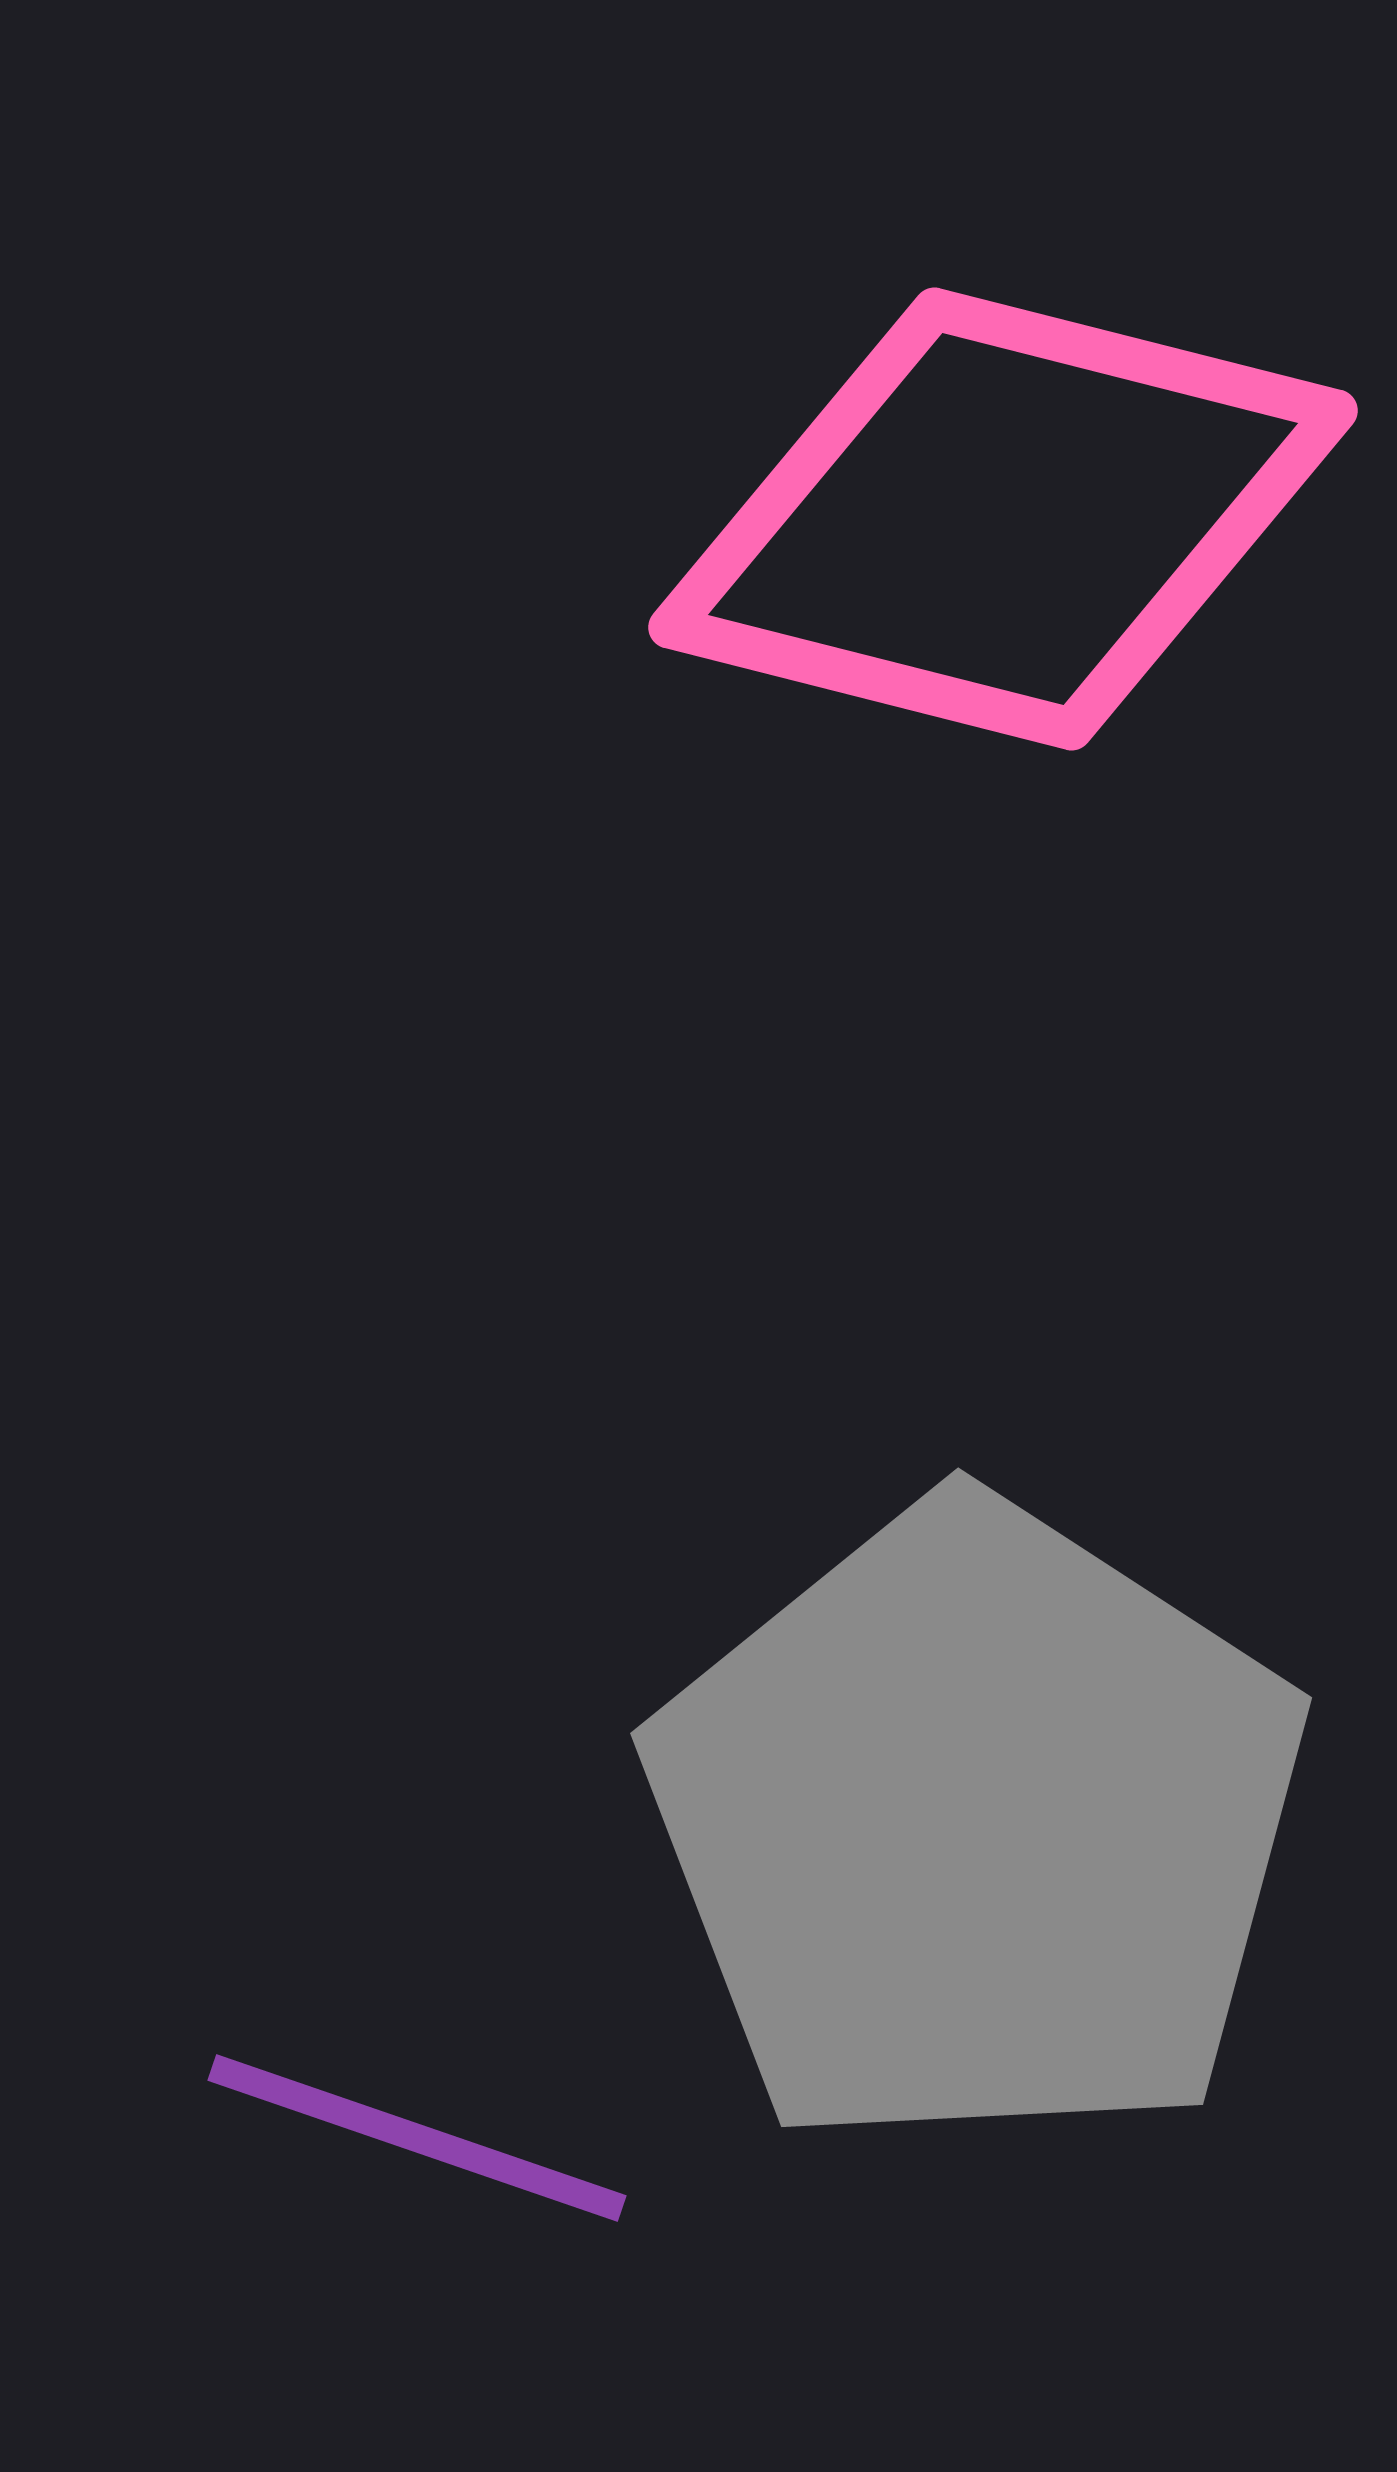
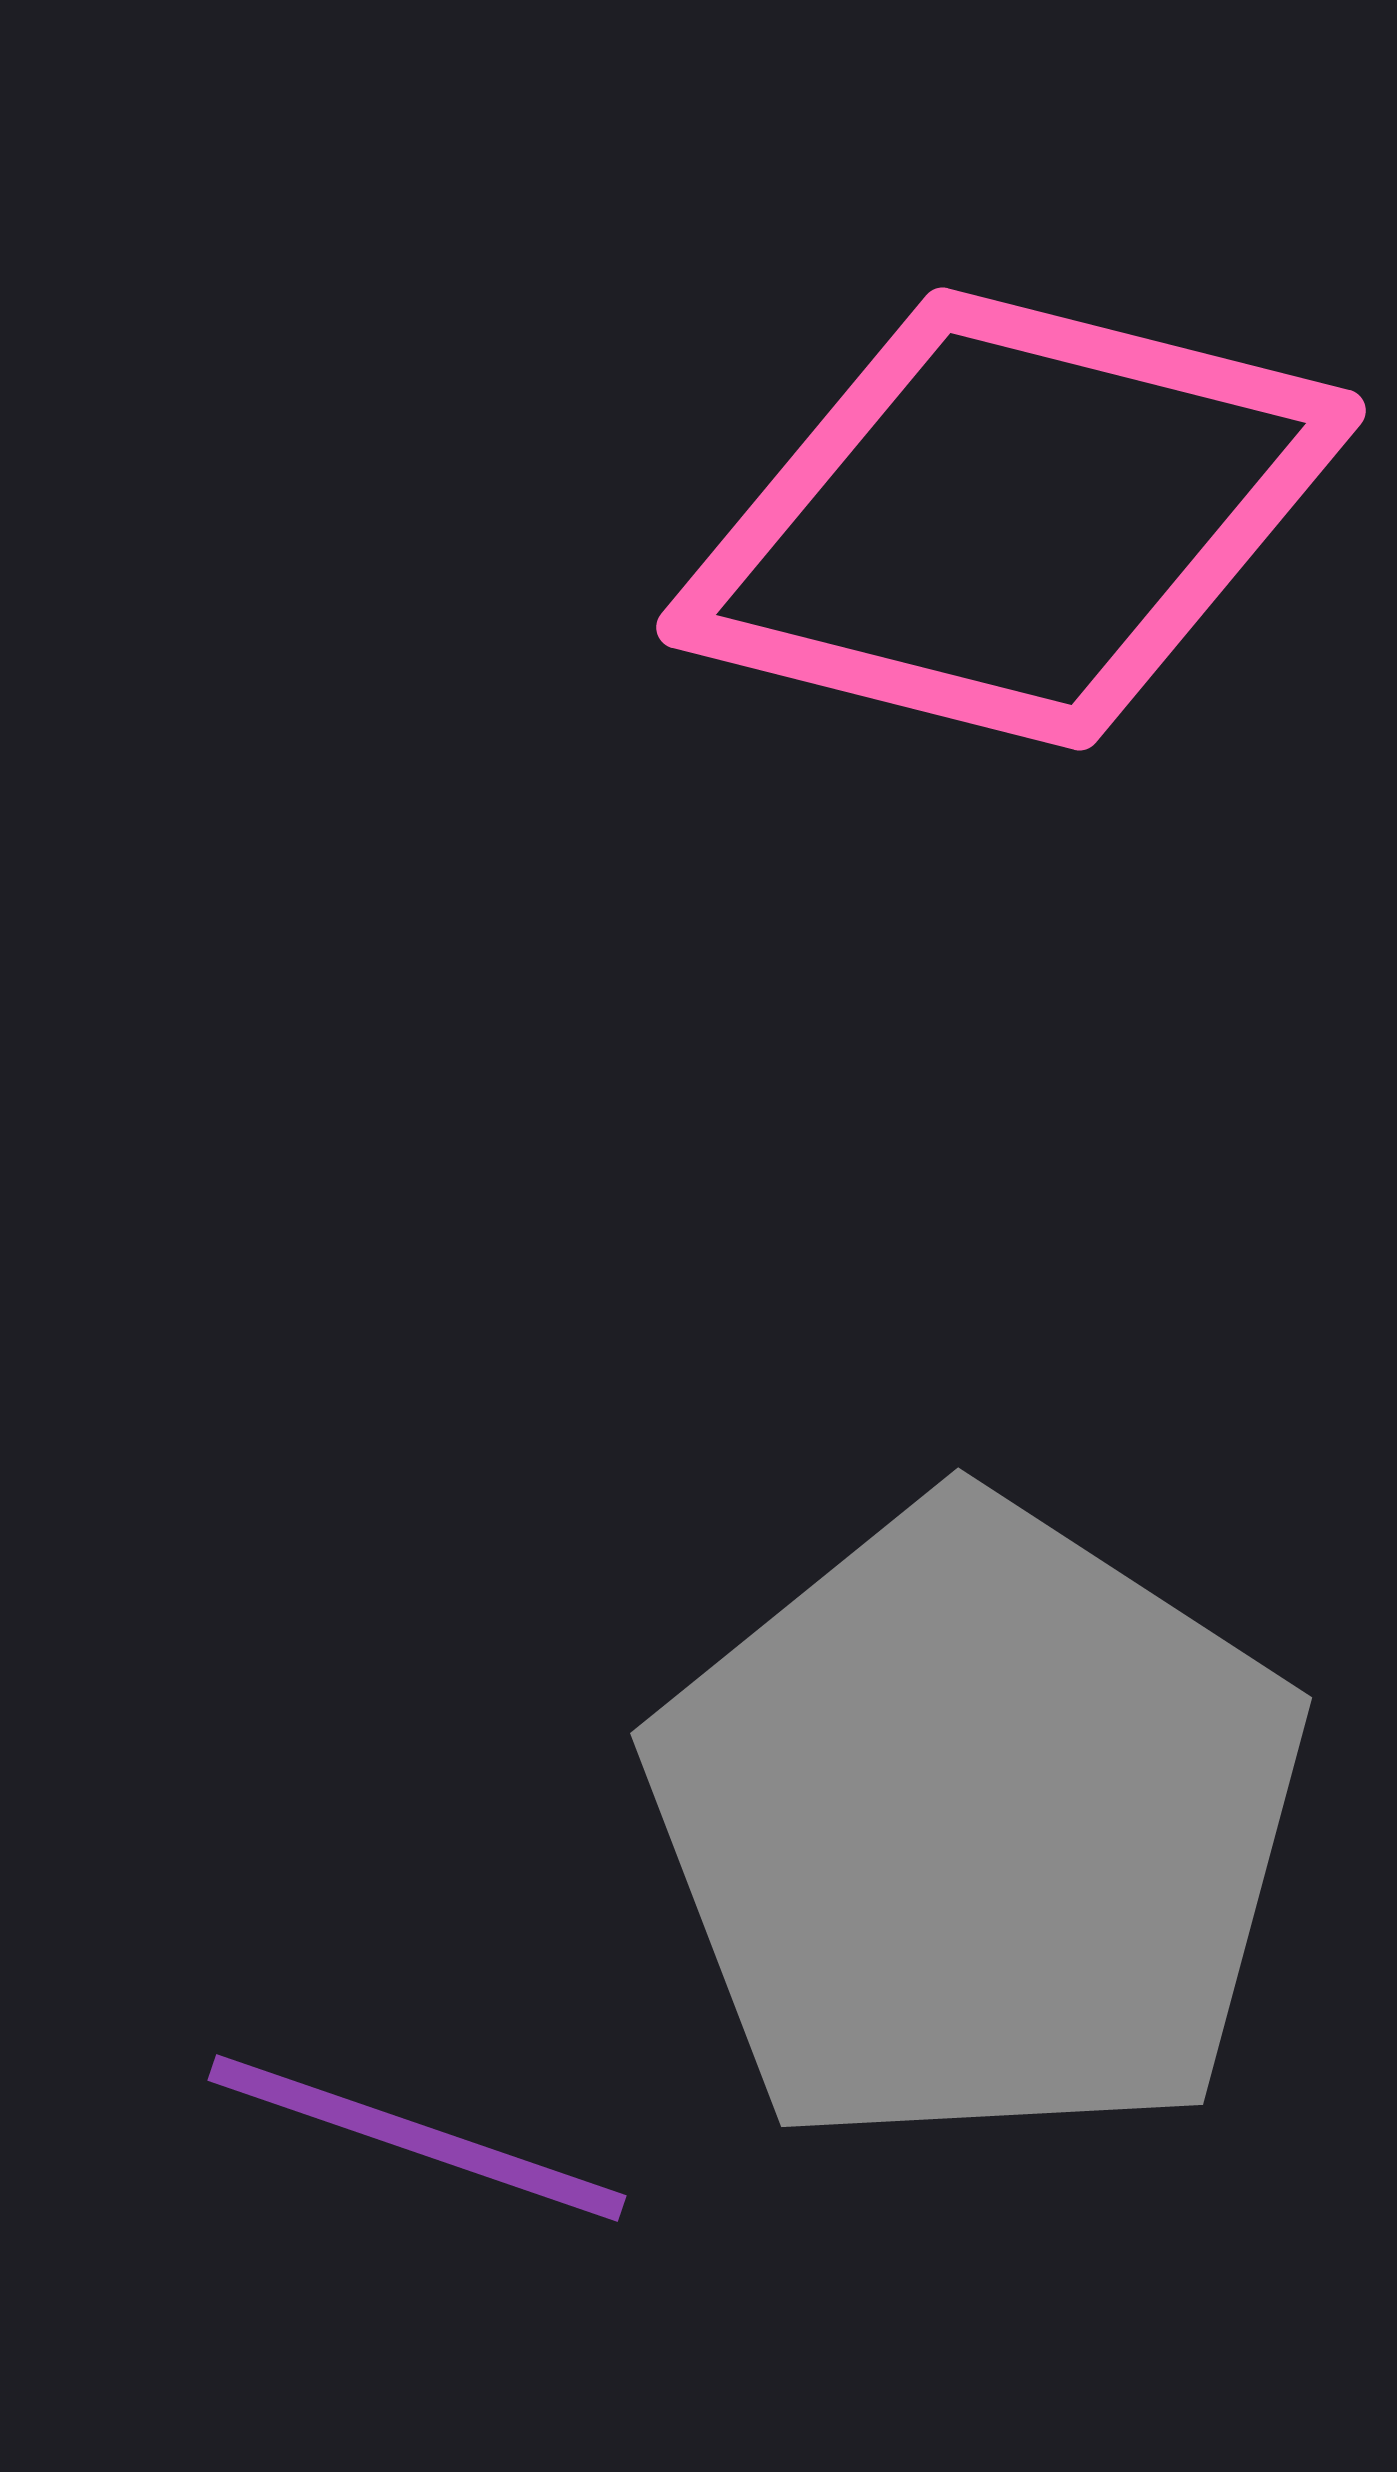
pink diamond: moved 8 px right
